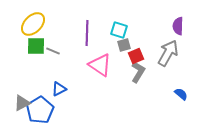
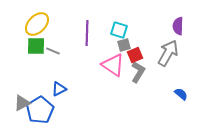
yellow ellipse: moved 4 px right
red square: moved 1 px left, 1 px up
pink triangle: moved 13 px right
